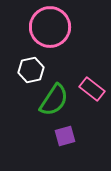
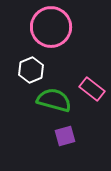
pink circle: moved 1 px right
white hexagon: rotated 10 degrees counterclockwise
green semicircle: rotated 108 degrees counterclockwise
